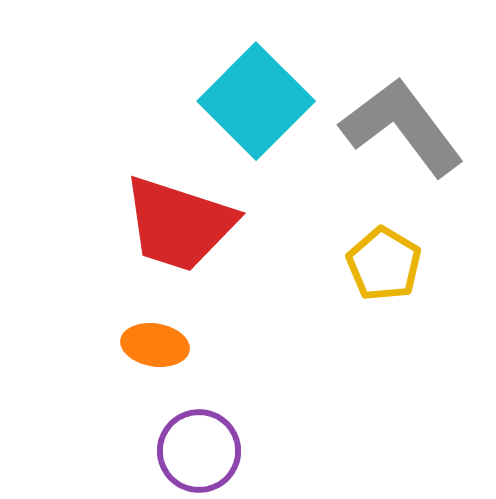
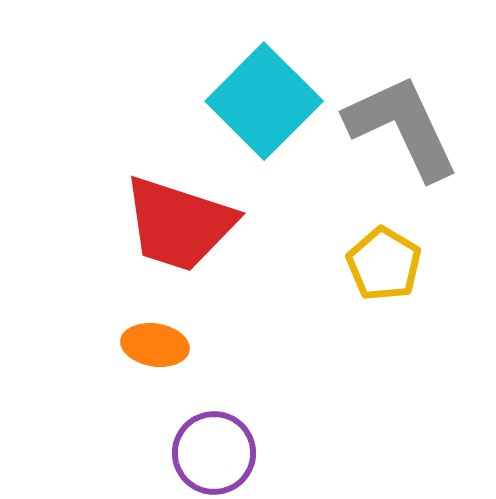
cyan square: moved 8 px right
gray L-shape: rotated 12 degrees clockwise
purple circle: moved 15 px right, 2 px down
